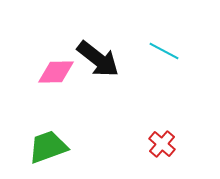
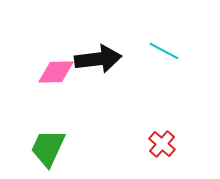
black arrow: rotated 45 degrees counterclockwise
green trapezoid: moved 1 px down; rotated 45 degrees counterclockwise
